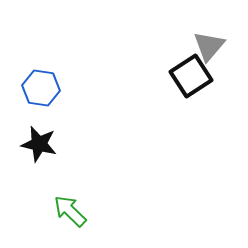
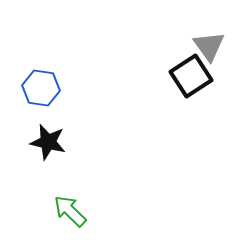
gray triangle: rotated 16 degrees counterclockwise
black star: moved 9 px right, 2 px up
